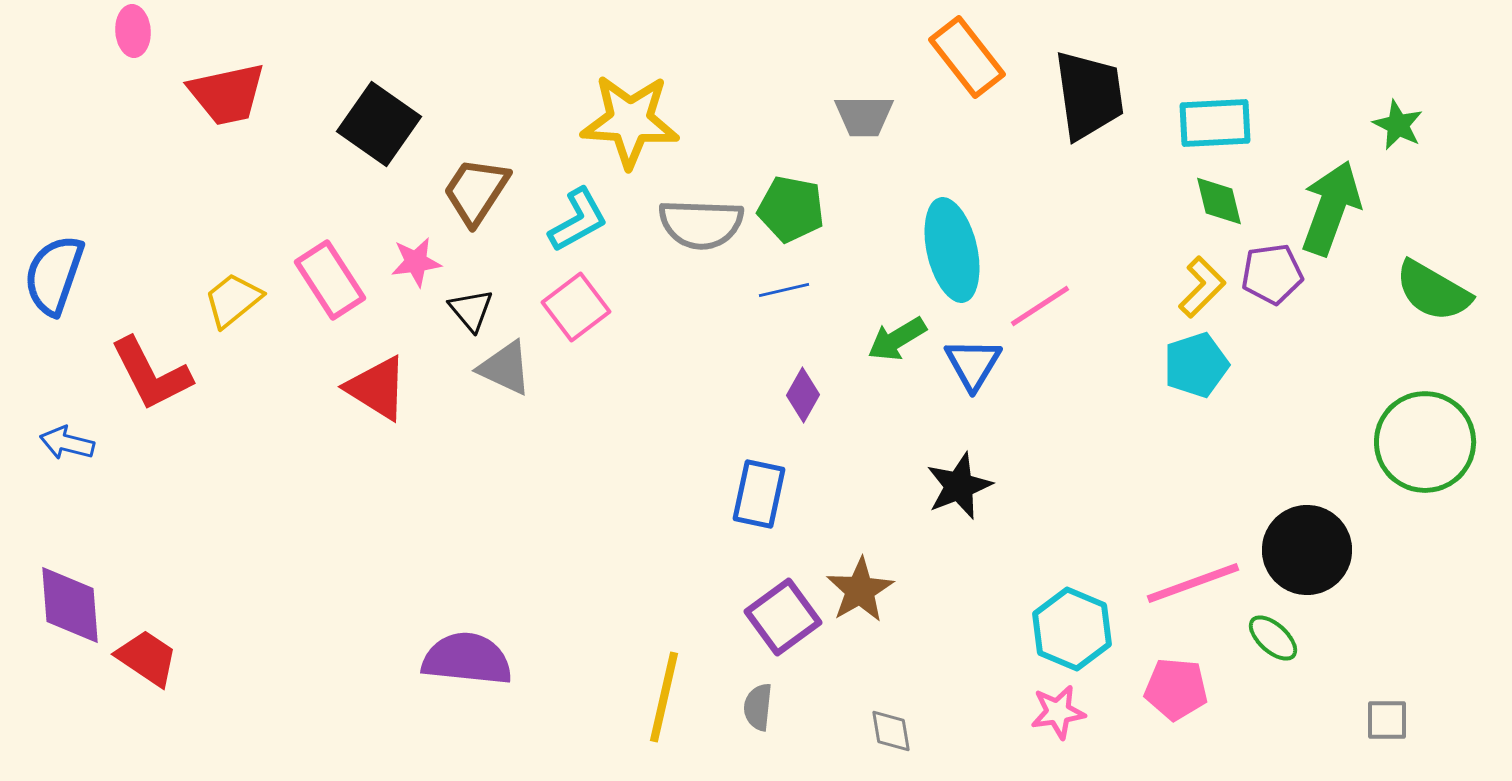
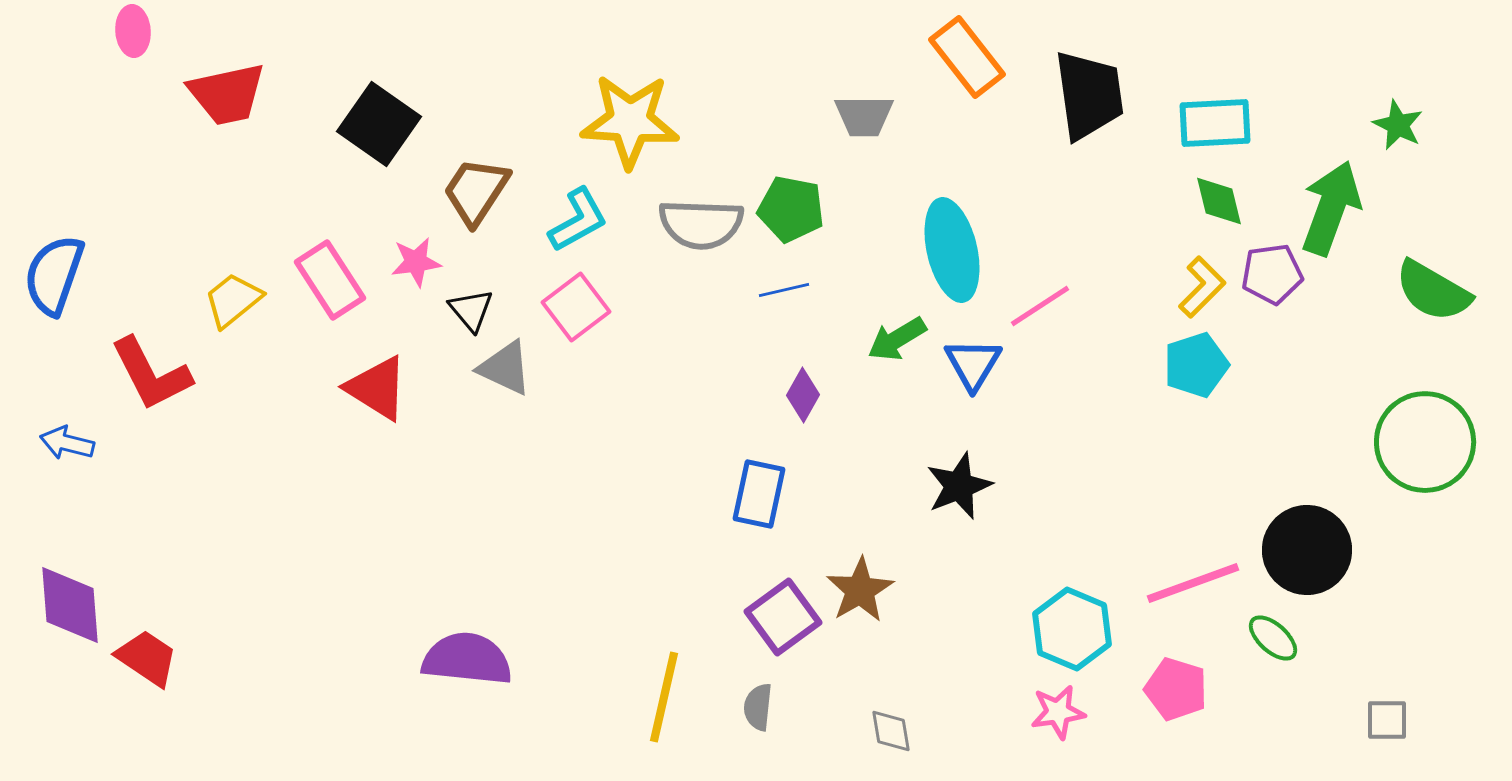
pink pentagon at (1176, 689): rotated 12 degrees clockwise
